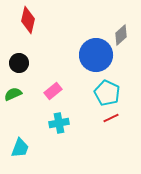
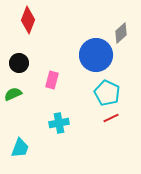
red diamond: rotated 8 degrees clockwise
gray diamond: moved 2 px up
pink rectangle: moved 1 px left, 11 px up; rotated 36 degrees counterclockwise
